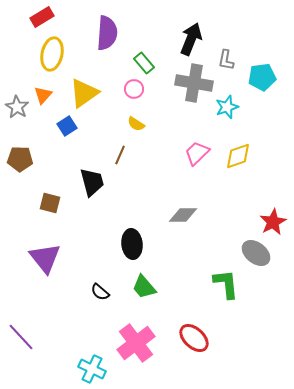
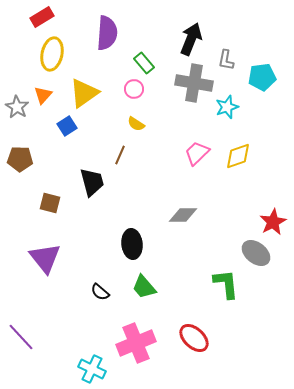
pink cross: rotated 15 degrees clockwise
